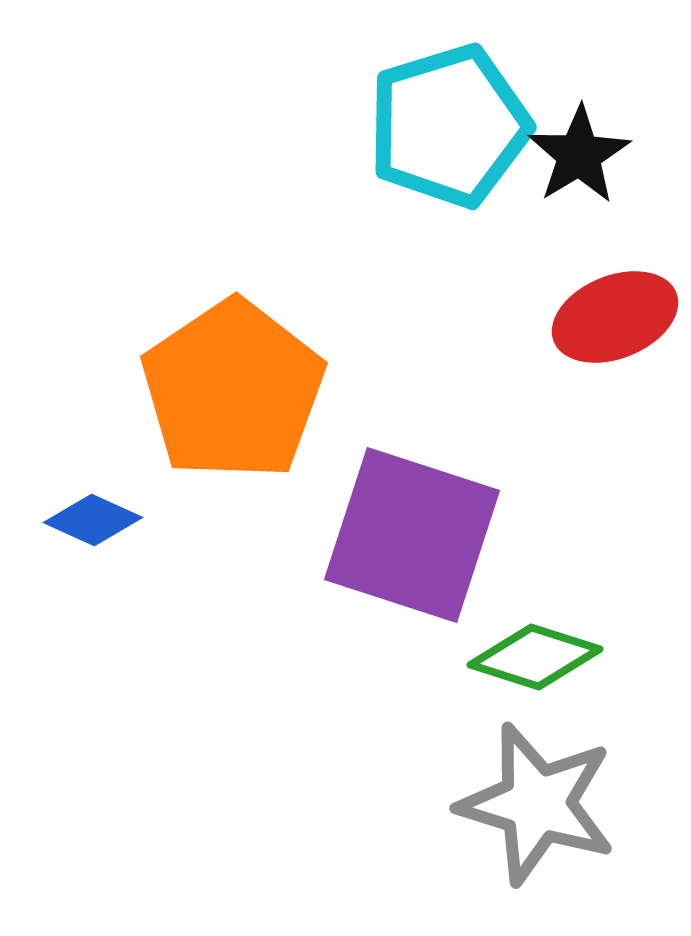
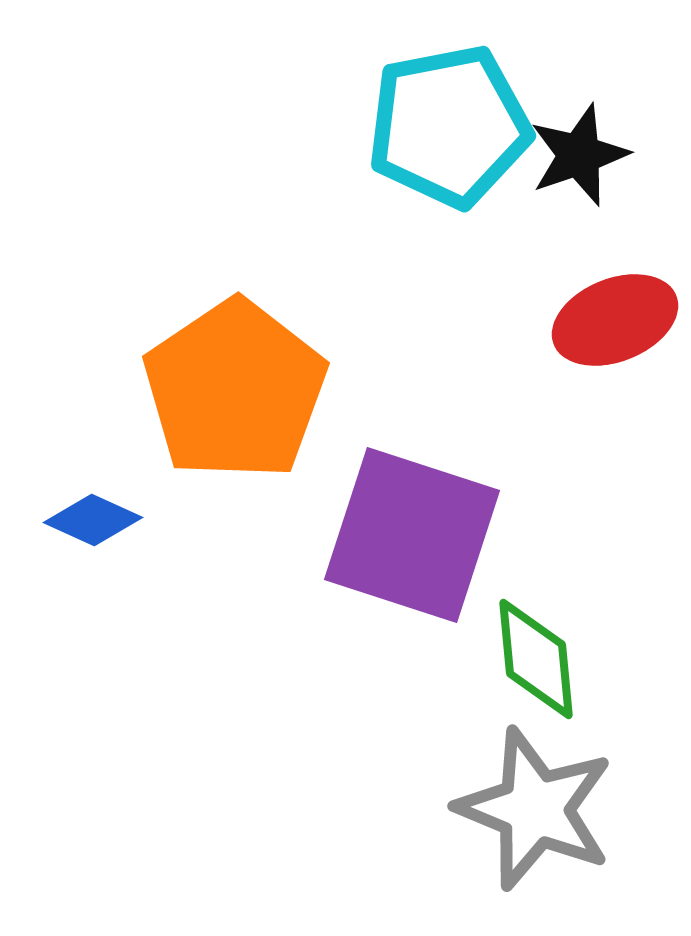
cyan pentagon: rotated 6 degrees clockwise
black star: rotated 12 degrees clockwise
red ellipse: moved 3 px down
orange pentagon: moved 2 px right
green diamond: moved 1 px right, 2 px down; rotated 67 degrees clockwise
gray star: moved 2 px left, 5 px down; rotated 5 degrees clockwise
